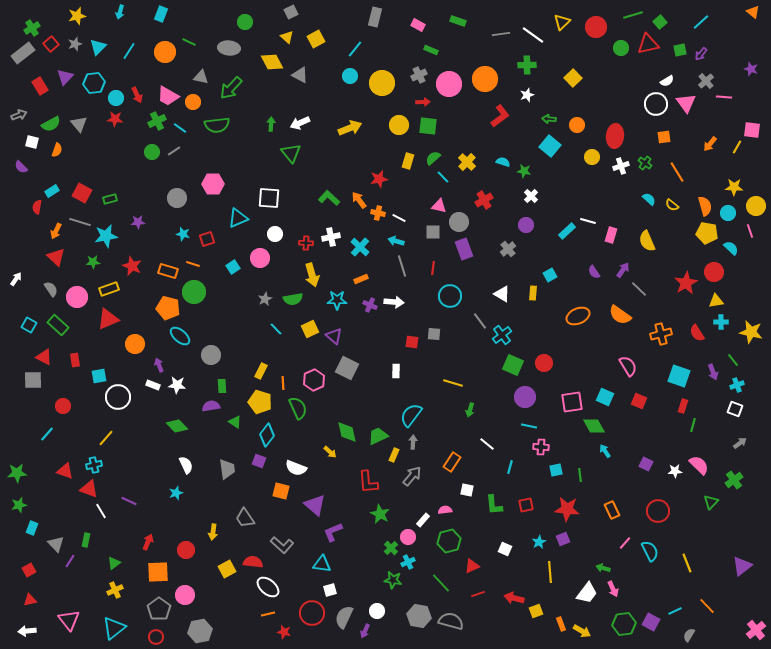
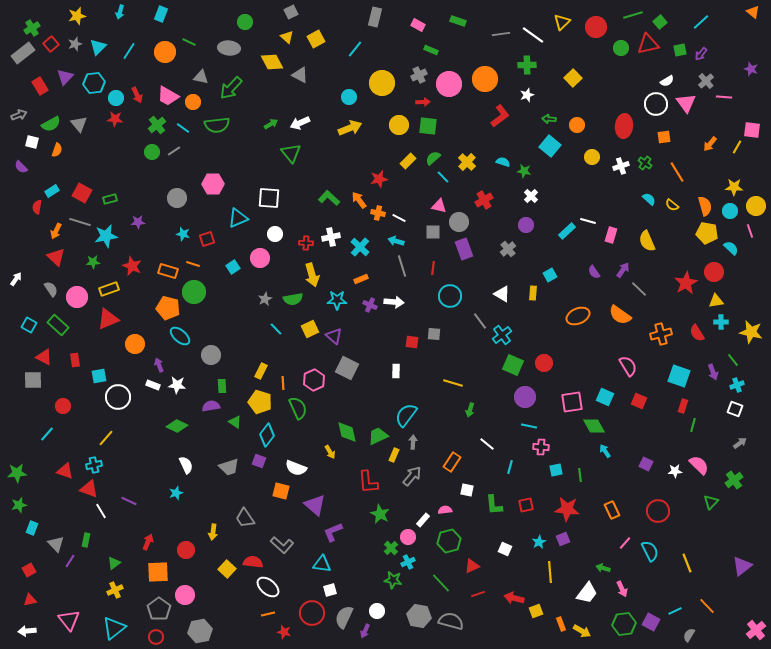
cyan circle at (350, 76): moved 1 px left, 21 px down
green cross at (157, 121): moved 4 px down; rotated 12 degrees counterclockwise
green arrow at (271, 124): rotated 56 degrees clockwise
cyan line at (180, 128): moved 3 px right
red ellipse at (615, 136): moved 9 px right, 10 px up
yellow rectangle at (408, 161): rotated 28 degrees clockwise
cyan circle at (728, 213): moved 2 px right, 2 px up
cyan semicircle at (411, 415): moved 5 px left
green diamond at (177, 426): rotated 20 degrees counterclockwise
yellow arrow at (330, 452): rotated 16 degrees clockwise
gray trapezoid at (227, 469): moved 2 px right, 2 px up; rotated 80 degrees clockwise
yellow square at (227, 569): rotated 18 degrees counterclockwise
pink arrow at (613, 589): moved 9 px right
